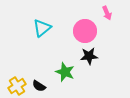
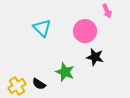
pink arrow: moved 2 px up
cyan triangle: rotated 36 degrees counterclockwise
black star: moved 6 px right, 1 px down; rotated 18 degrees clockwise
black semicircle: moved 2 px up
